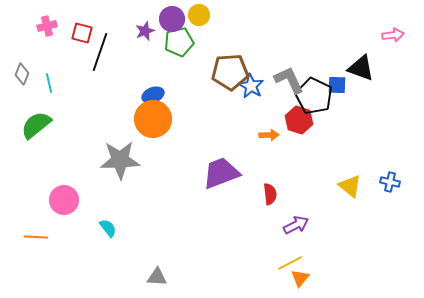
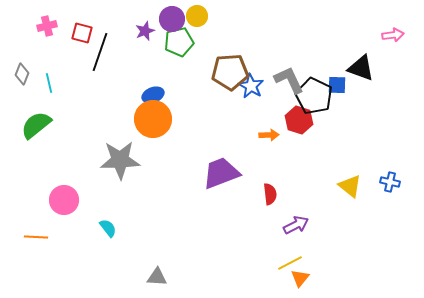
yellow circle: moved 2 px left, 1 px down
